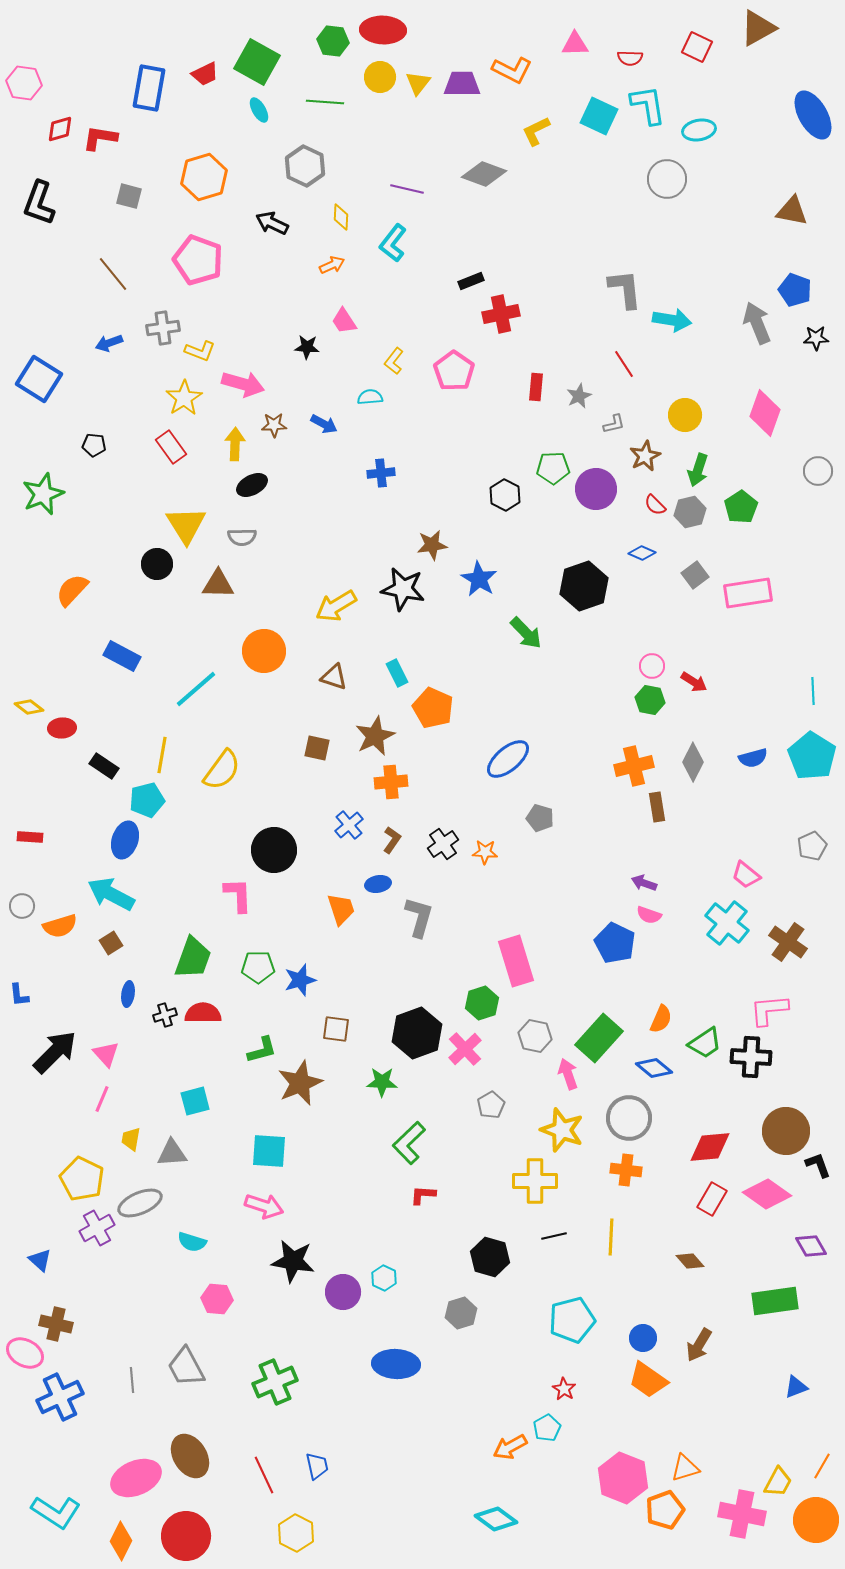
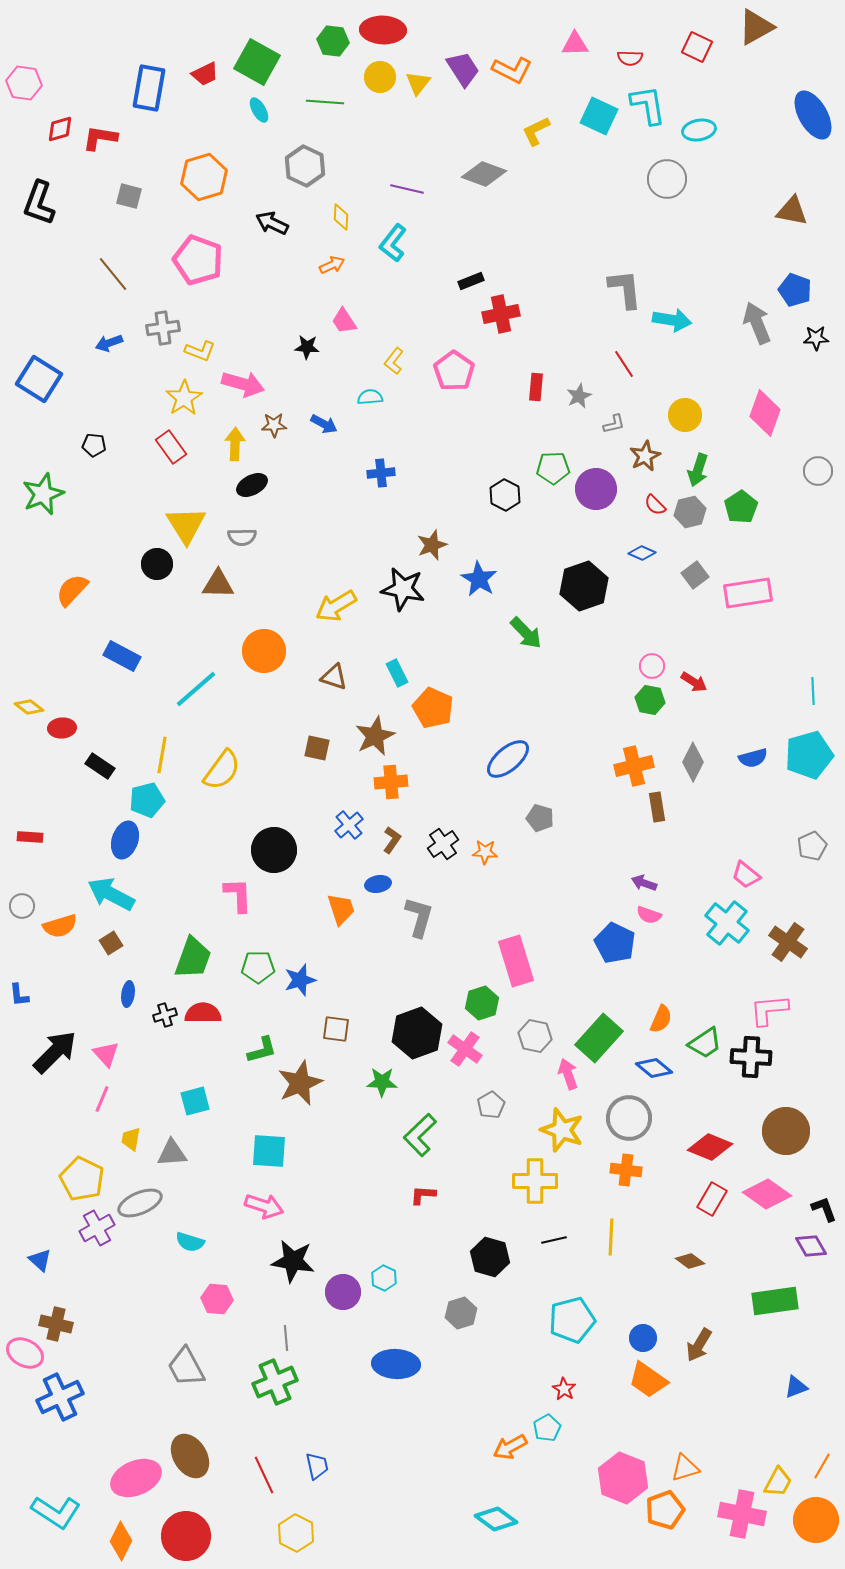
brown triangle at (758, 28): moved 2 px left, 1 px up
purple trapezoid at (462, 84): moved 1 px right, 15 px up; rotated 57 degrees clockwise
brown star at (432, 545): rotated 12 degrees counterclockwise
cyan pentagon at (812, 756): moved 3 px left, 1 px up; rotated 24 degrees clockwise
black rectangle at (104, 766): moved 4 px left
pink cross at (465, 1049): rotated 12 degrees counterclockwise
green L-shape at (409, 1143): moved 11 px right, 8 px up
red diamond at (710, 1147): rotated 27 degrees clockwise
black L-shape at (818, 1165): moved 6 px right, 44 px down
black line at (554, 1236): moved 4 px down
cyan semicircle at (192, 1242): moved 2 px left
brown diamond at (690, 1261): rotated 12 degrees counterclockwise
gray line at (132, 1380): moved 154 px right, 42 px up
